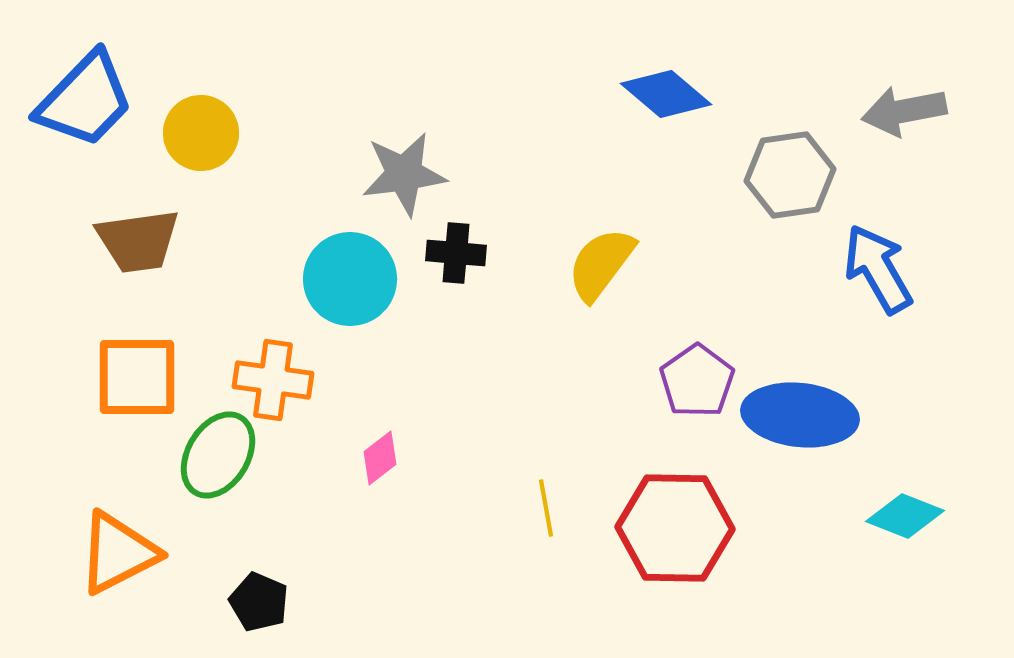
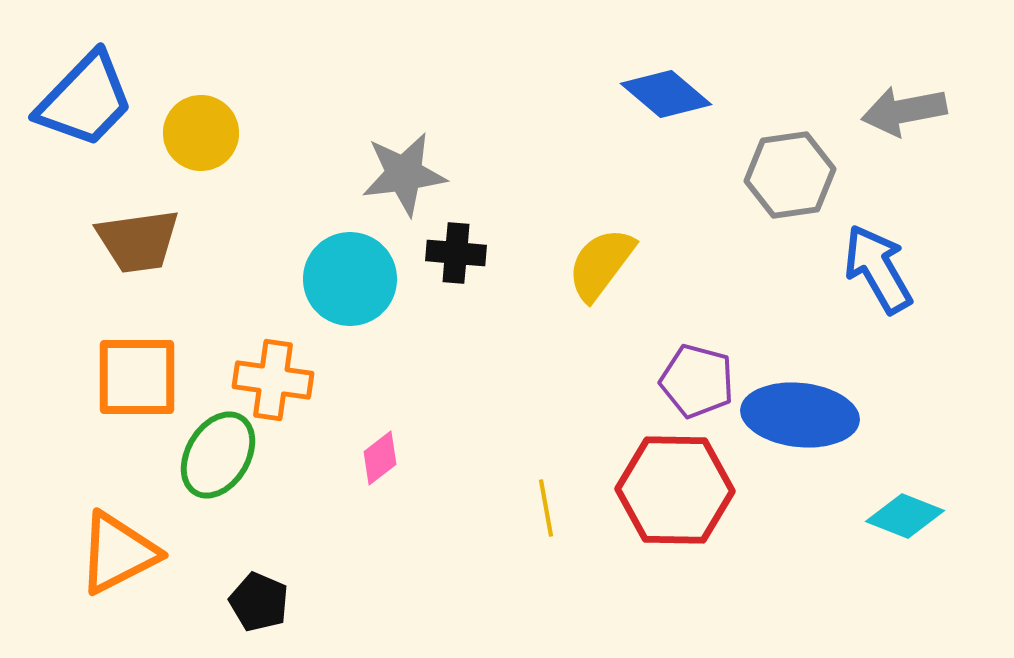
purple pentagon: rotated 22 degrees counterclockwise
red hexagon: moved 38 px up
